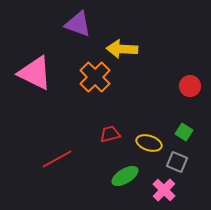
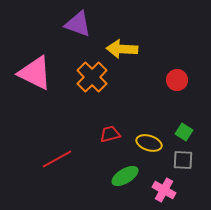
orange cross: moved 3 px left
red circle: moved 13 px left, 6 px up
gray square: moved 6 px right, 2 px up; rotated 20 degrees counterclockwise
pink cross: rotated 15 degrees counterclockwise
